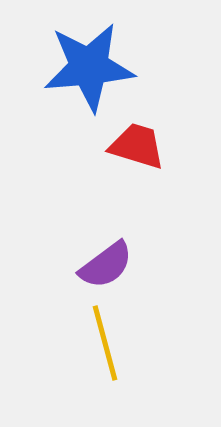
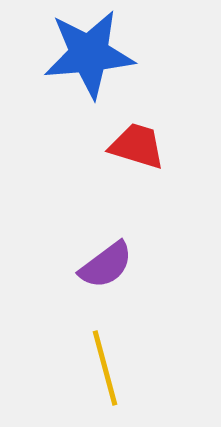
blue star: moved 13 px up
yellow line: moved 25 px down
